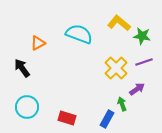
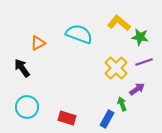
green star: moved 2 px left, 1 px down
